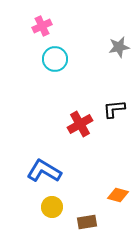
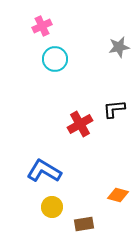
brown rectangle: moved 3 px left, 2 px down
